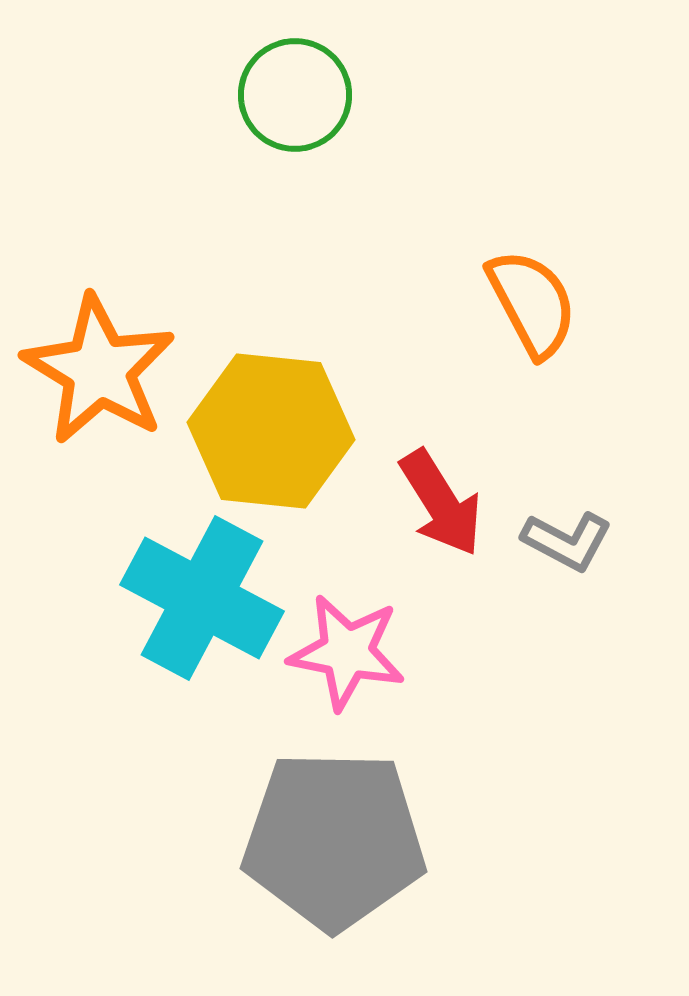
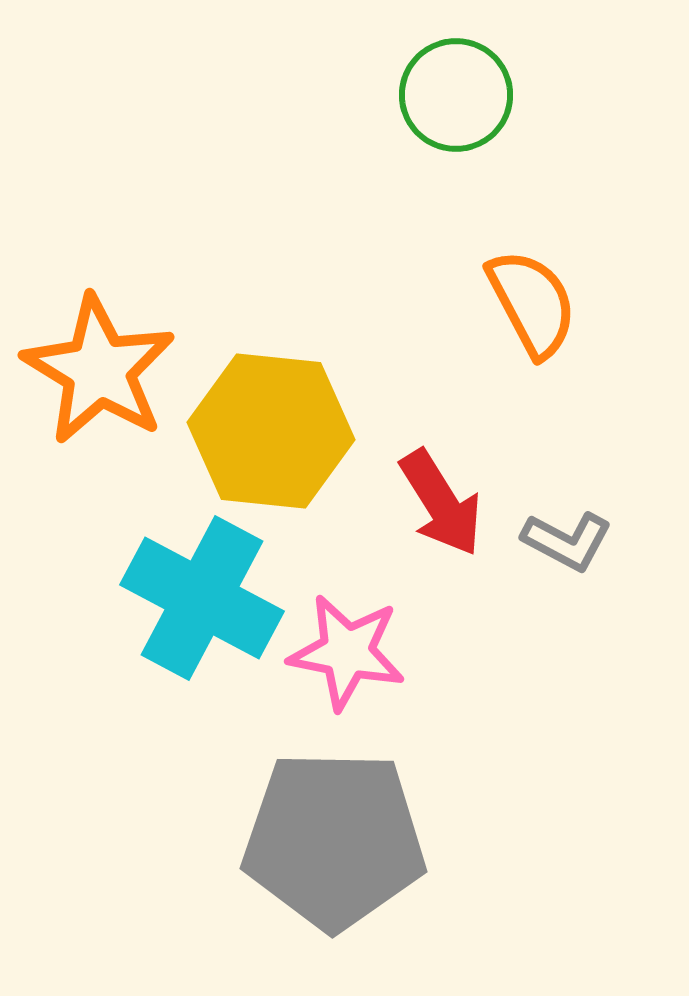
green circle: moved 161 px right
